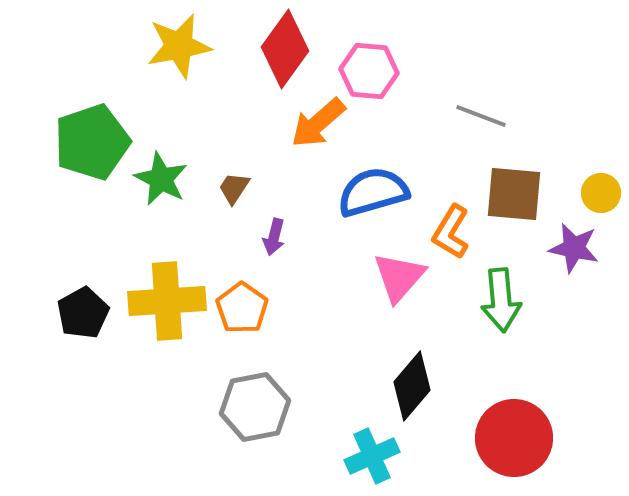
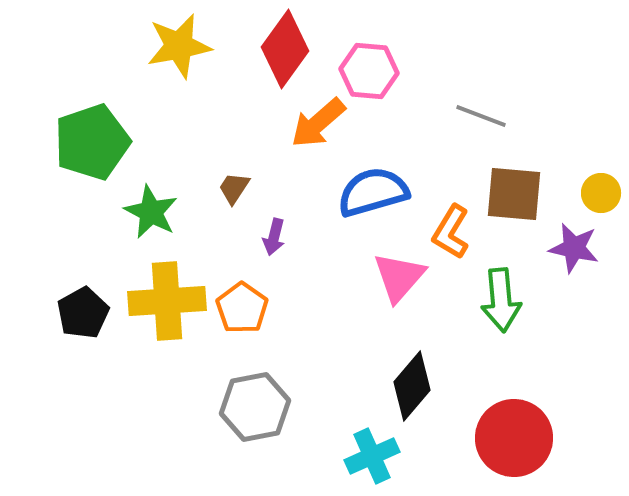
green star: moved 10 px left, 33 px down
